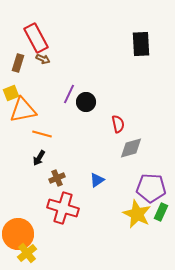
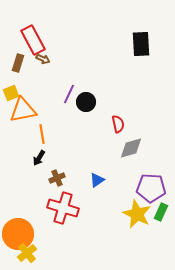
red rectangle: moved 3 px left, 2 px down
orange line: rotated 66 degrees clockwise
